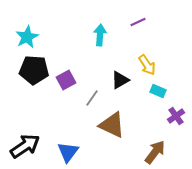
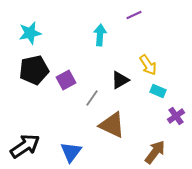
purple line: moved 4 px left, 7 px up
cyan star: moved 3 px right, 4 px up; rotated 15 degrees clockwise
yellow arrow: moved 1 px right
black pentagon: rotated 16 degrees counterclockwise
blue triangle: moved 3 px right
